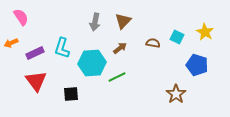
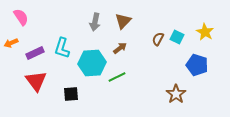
brown semicircle: moved 5 px right, 4 px up; rotated 72 degrees counterclockwise
